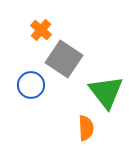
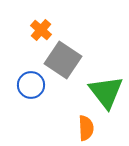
gray square: moved 1 px left, 1 px down
